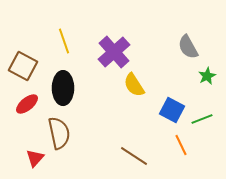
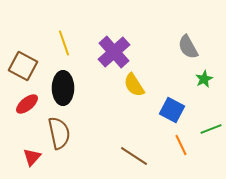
yellow line: moved 2 px down
green star: moved 3 px left, 3 px down
green line: moved 9 px right, 10 px down
red triangle: moved 3 px left, 1 px up
